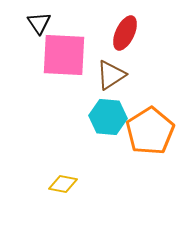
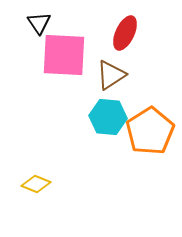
yellow diamond: moved 27 px left; rotated 12 degrees clockwise
